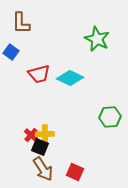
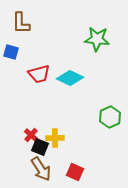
green star: rotated 20 degrees counterclockwise
blue square: rotated 21 degrees counterclockwise
green hexagon: rotated 20 degrees counterclockwise
yellow cross: moved 10 px right, 4 px down
brown arrow: moved 2 px left
